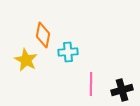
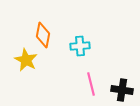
cyan cross: moved 12 px right, 6 px up
pink line: rotated 15 degrees counterclockwise
black cross: rotated 25 degrees clockwise
